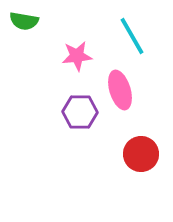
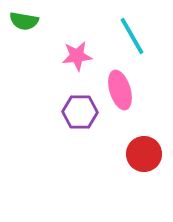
red circle: moved 3 px right
